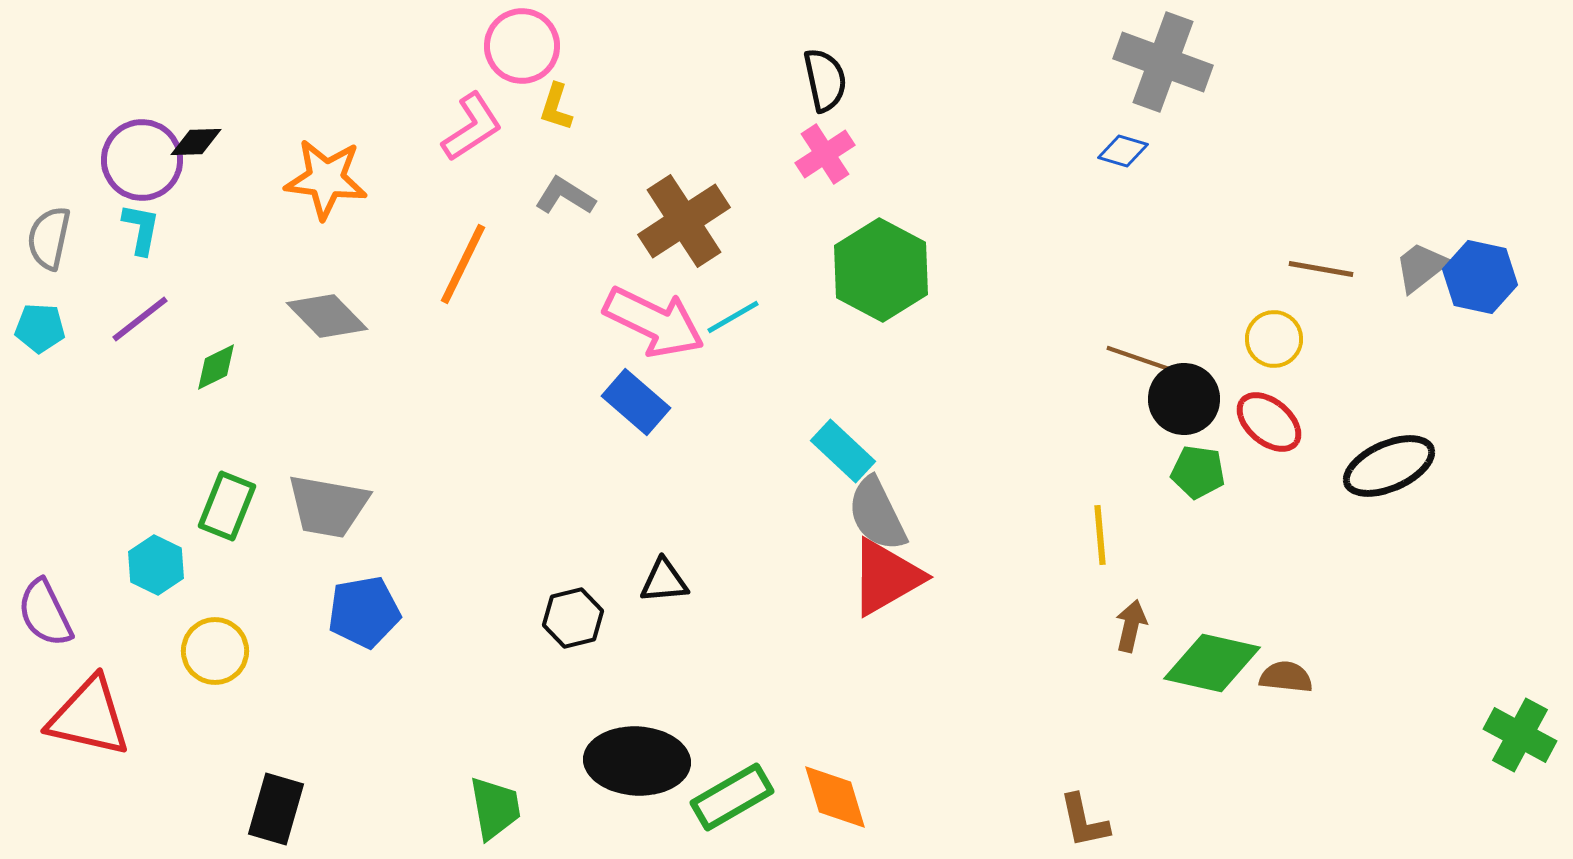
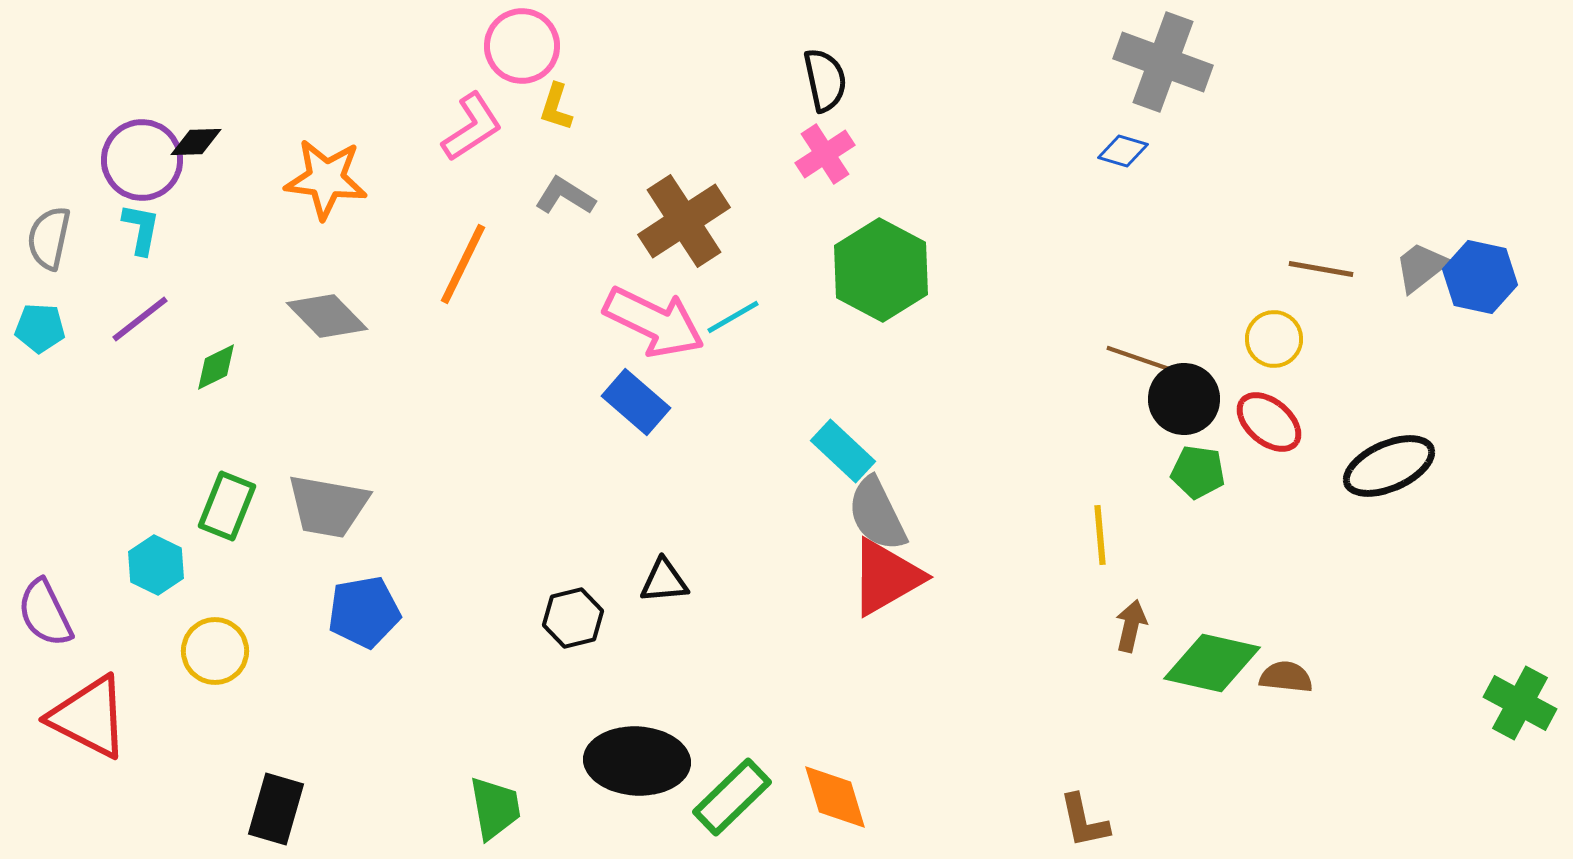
red triangle at (89, 717): rotated 14 degrees clockwise
green cross at (1520, 735): moved 32 px up
green rectangle at (732, 797): rotated 14 degrees counterclockwise
